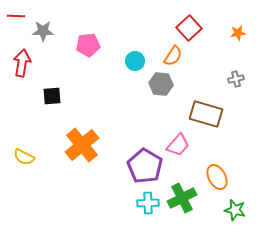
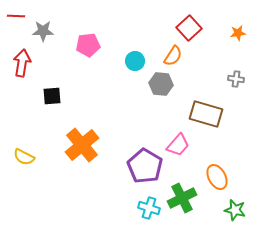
gray cross: rotated 21 degrees clockwise
cyan cross: moved 1 px right, 5 px down; rotated 20 degrees clockwise
